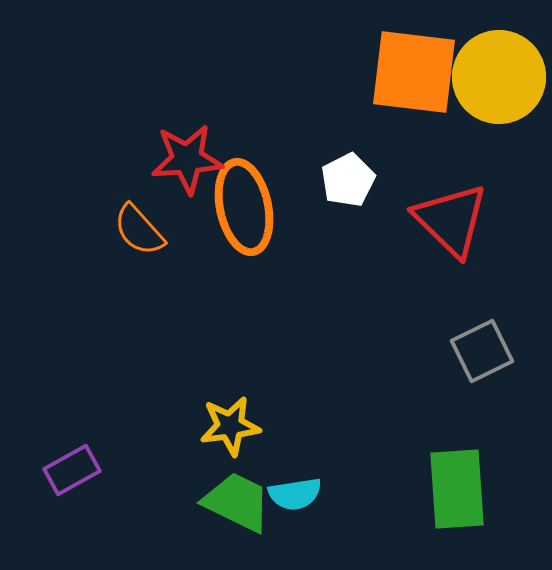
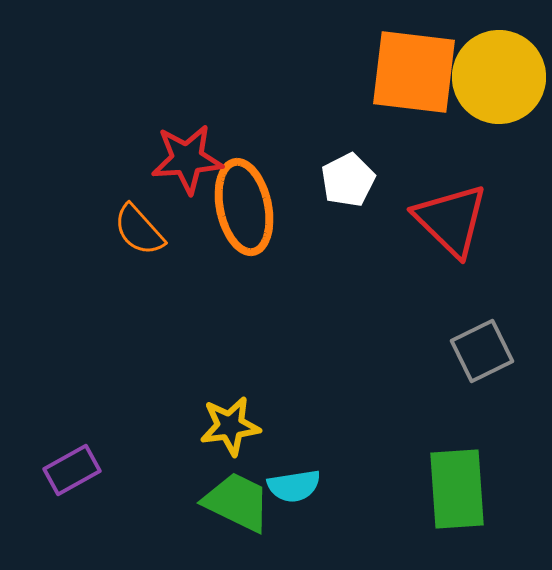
cyan semicircle: moved 1 px left, 8 px up
